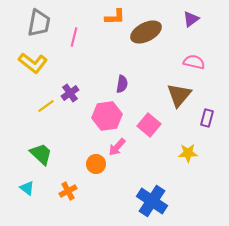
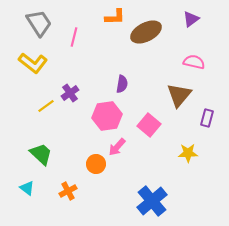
gray trapezoid: rotated 44 degrees counterclockwise
blue cross: rotated 16 degrees clockwise
